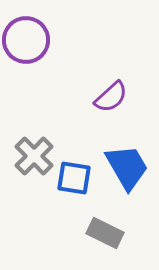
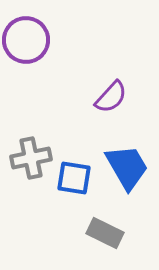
purple semicircle: rotated 6 degrees counterclockwise
gray cross: moved 3 px left, 2 px down; rotated 33 degrees clockwise
